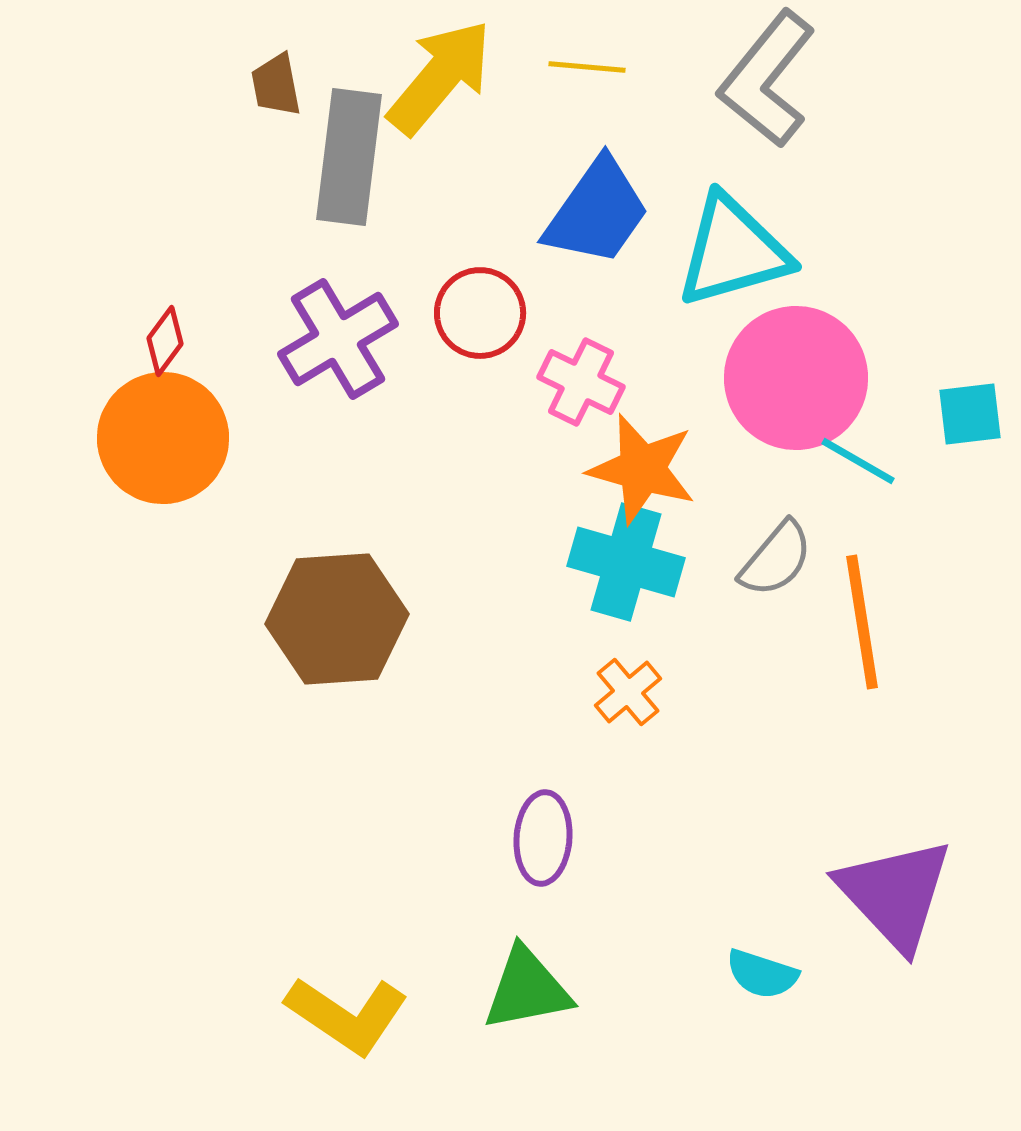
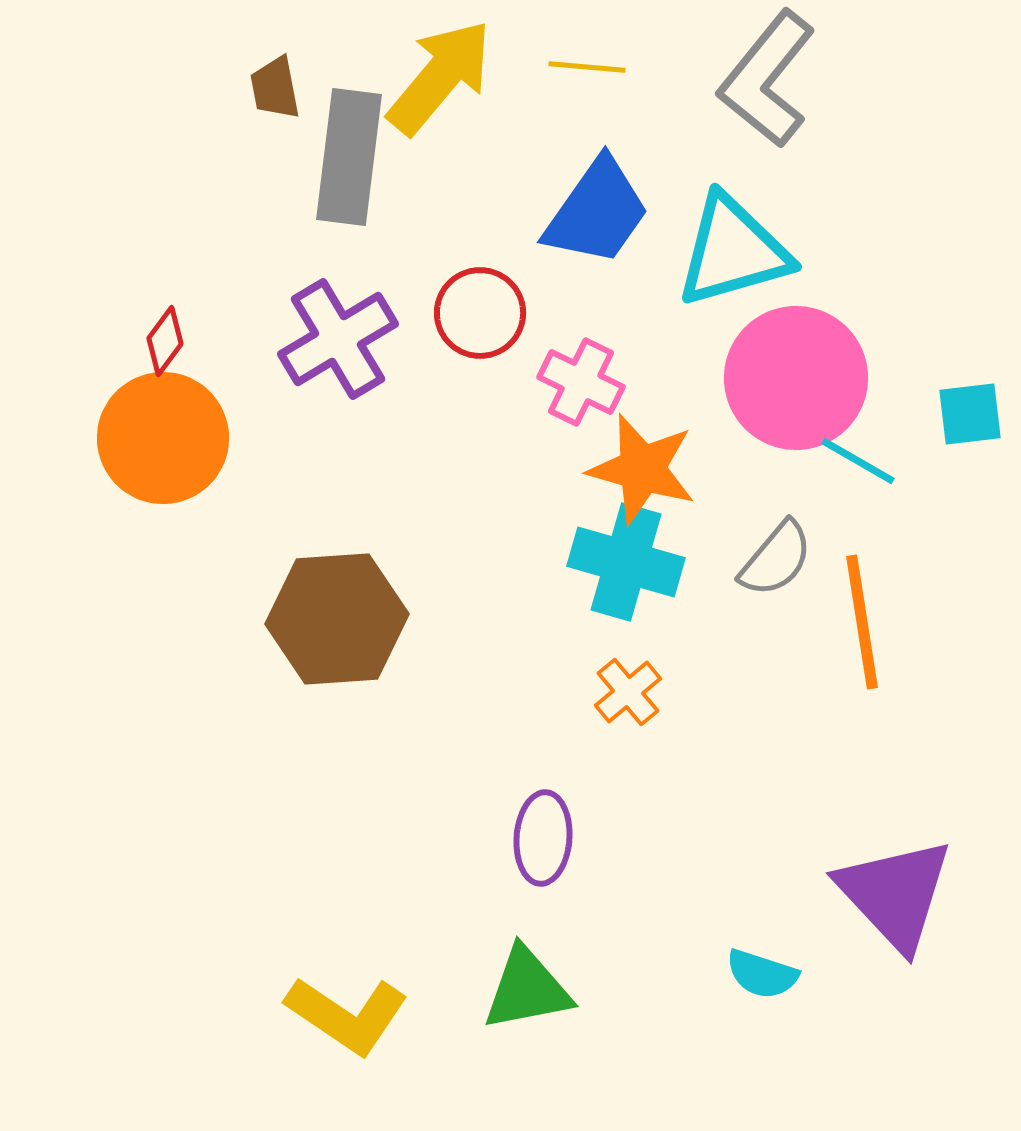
brown trapezoid: moved 1 px left, 3 px down
